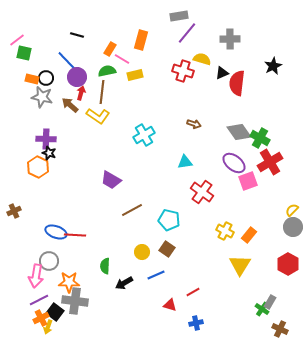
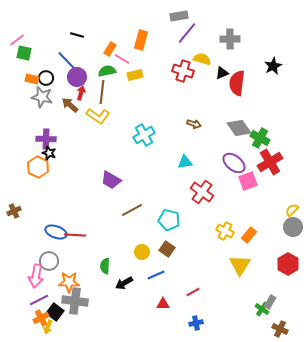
gray diamond at (239, 132): moved 4 px up
red triangle at (170, 305): moved 7 px left, 1 px up; rotated 16 degrees counterclockwise
